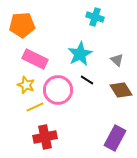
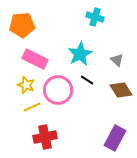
yellow line: moved 3 px left
